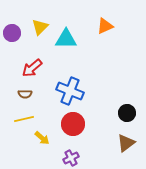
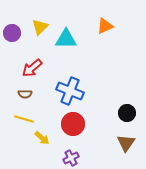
yellow line: rotated 30 degrees clockwise
brown triangle: rotated 18 degrees counterclockwise
